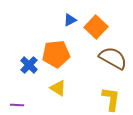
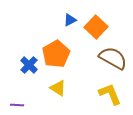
orange pentagon: rotated 24 degrees counterclockwise
yellow L-shape: moved 1 px left, 5 px up; rotated 30 degrees counterclockwise
